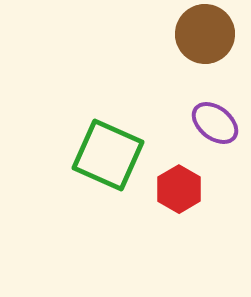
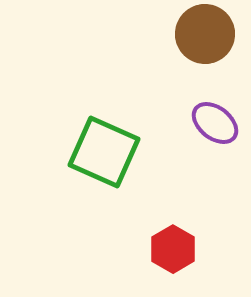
green square: moved 4 px left, 3 px up
red hexagon: moved 6 px left, 60 px down
